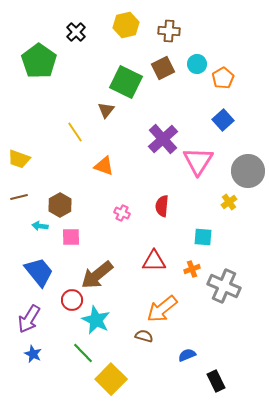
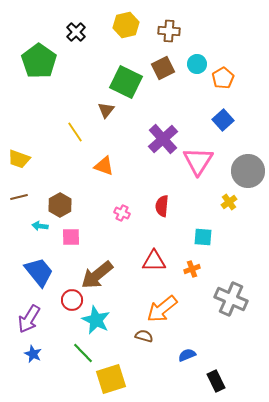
gray cross: moved 7 px right, 13 px down
yellow square: rotated 28 degrees clockwise
